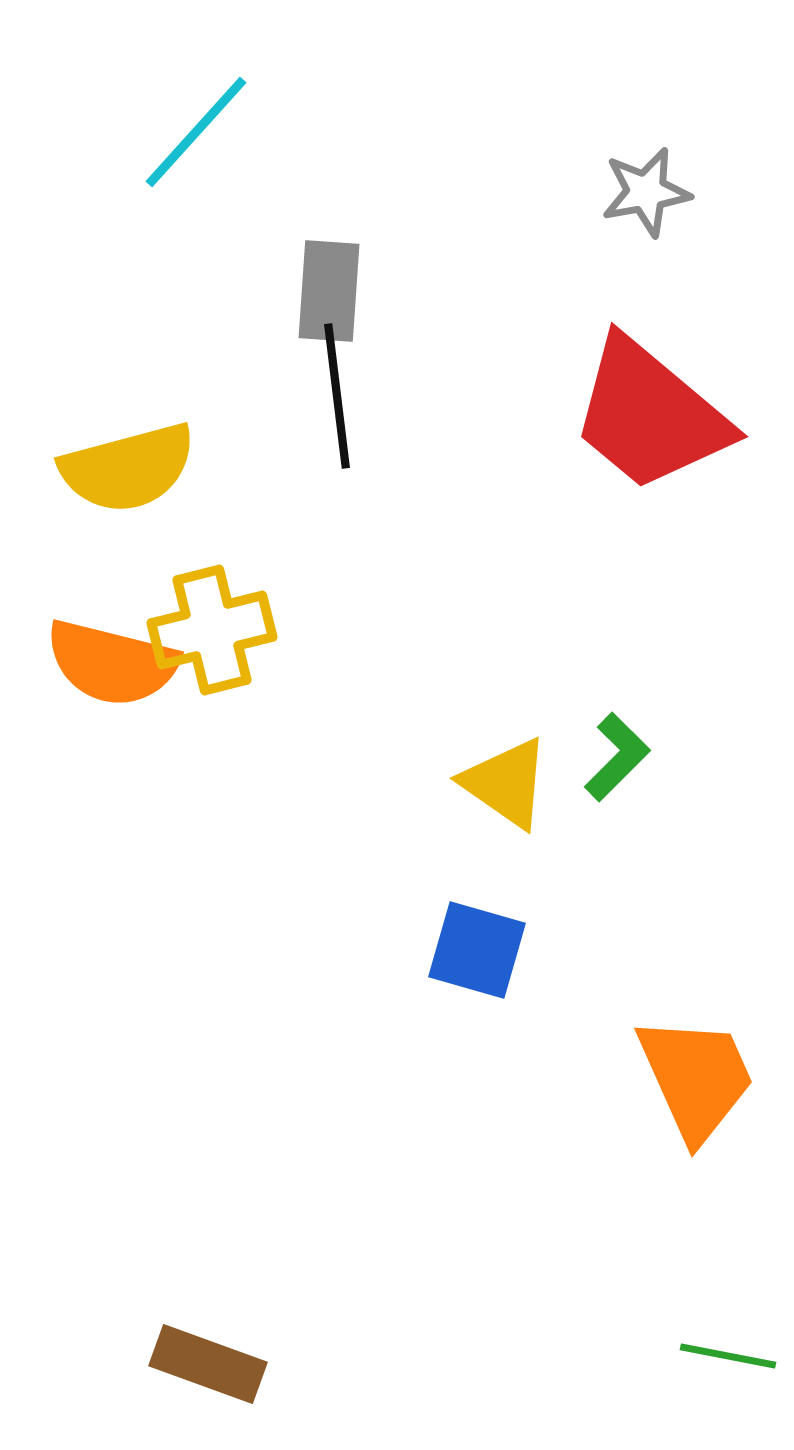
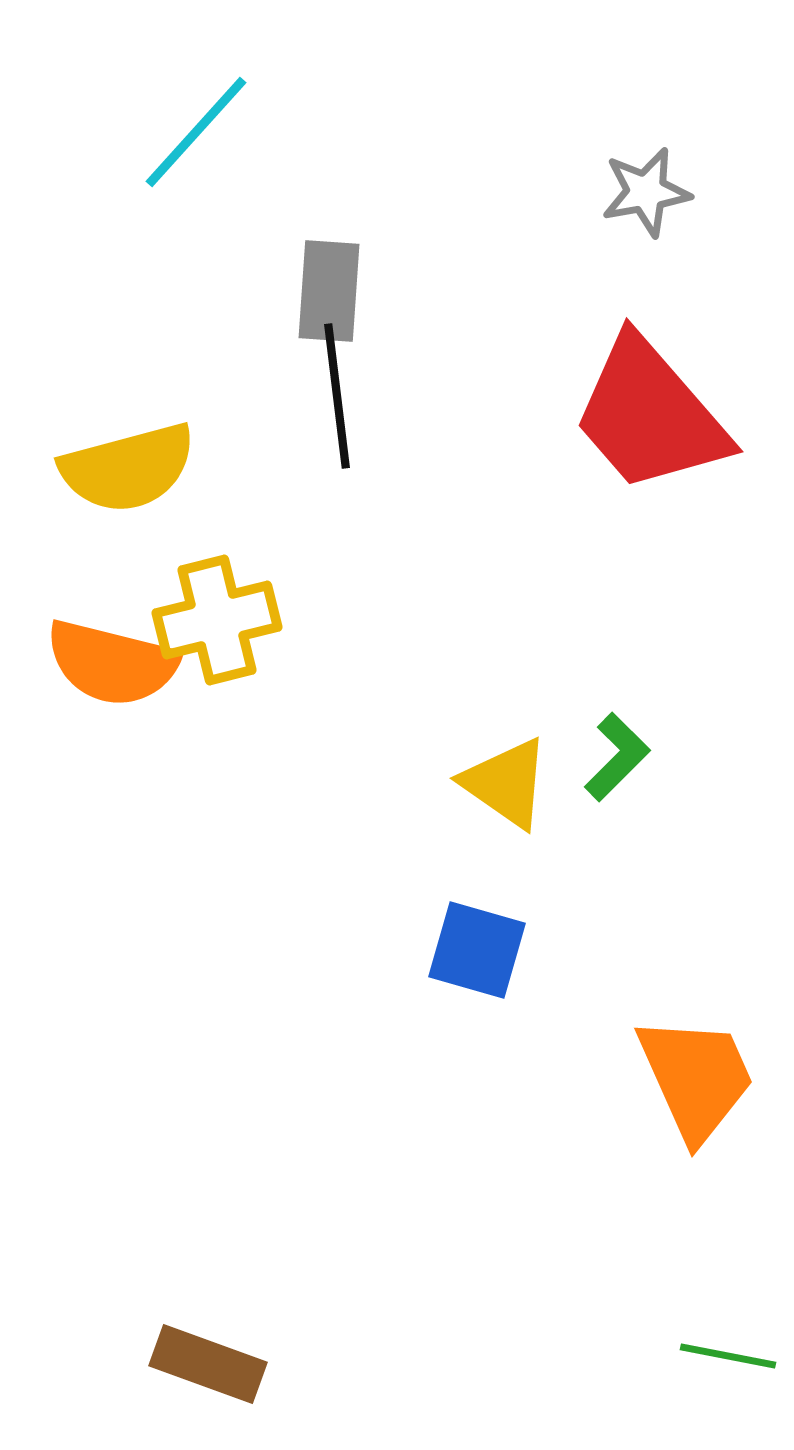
red trapezoid: rotated 9 degrees clockwise
yellow cross: moved 5 px right, 10 px up
